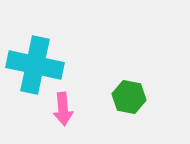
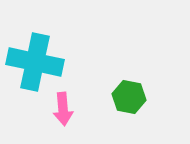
cyan cross: moved 3 px up
